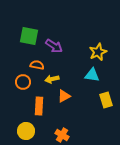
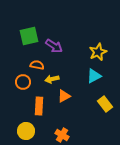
green square: rotated 24 degrees counterclockwise
cyan triangle: moved 2 px right, 1 px down; rotated 35 degrees counterclockwise
yellow rectangle: moved 1 px left, 4 px down; rotated 21 degrees counterclockwise
